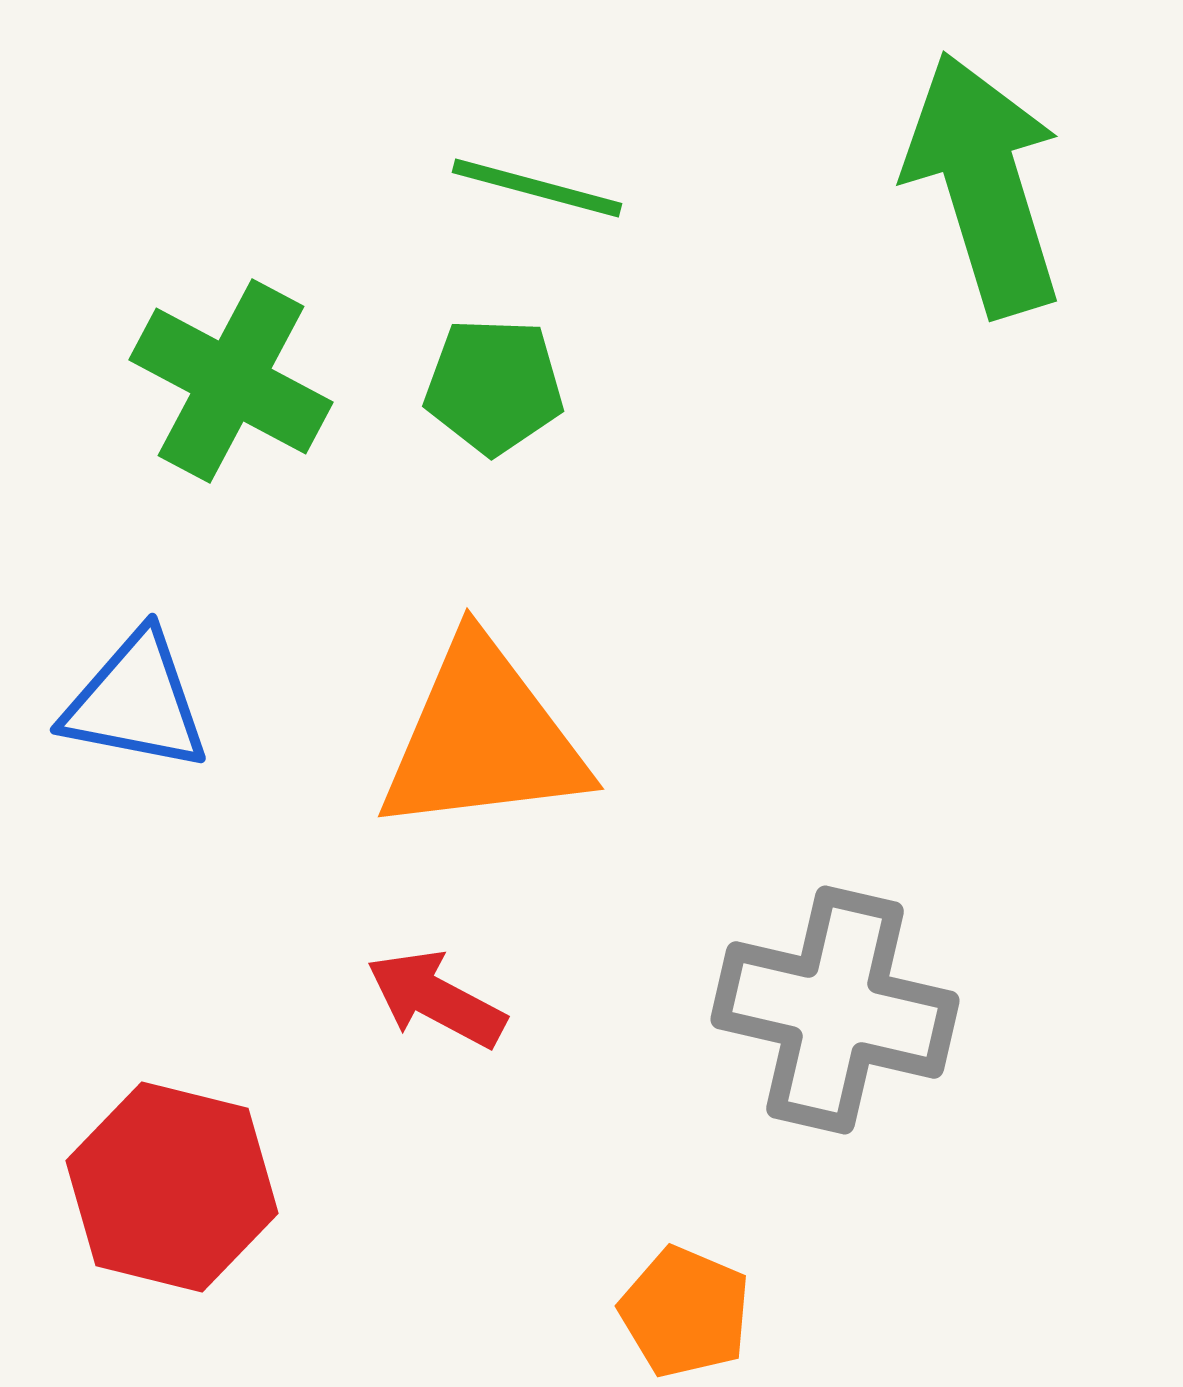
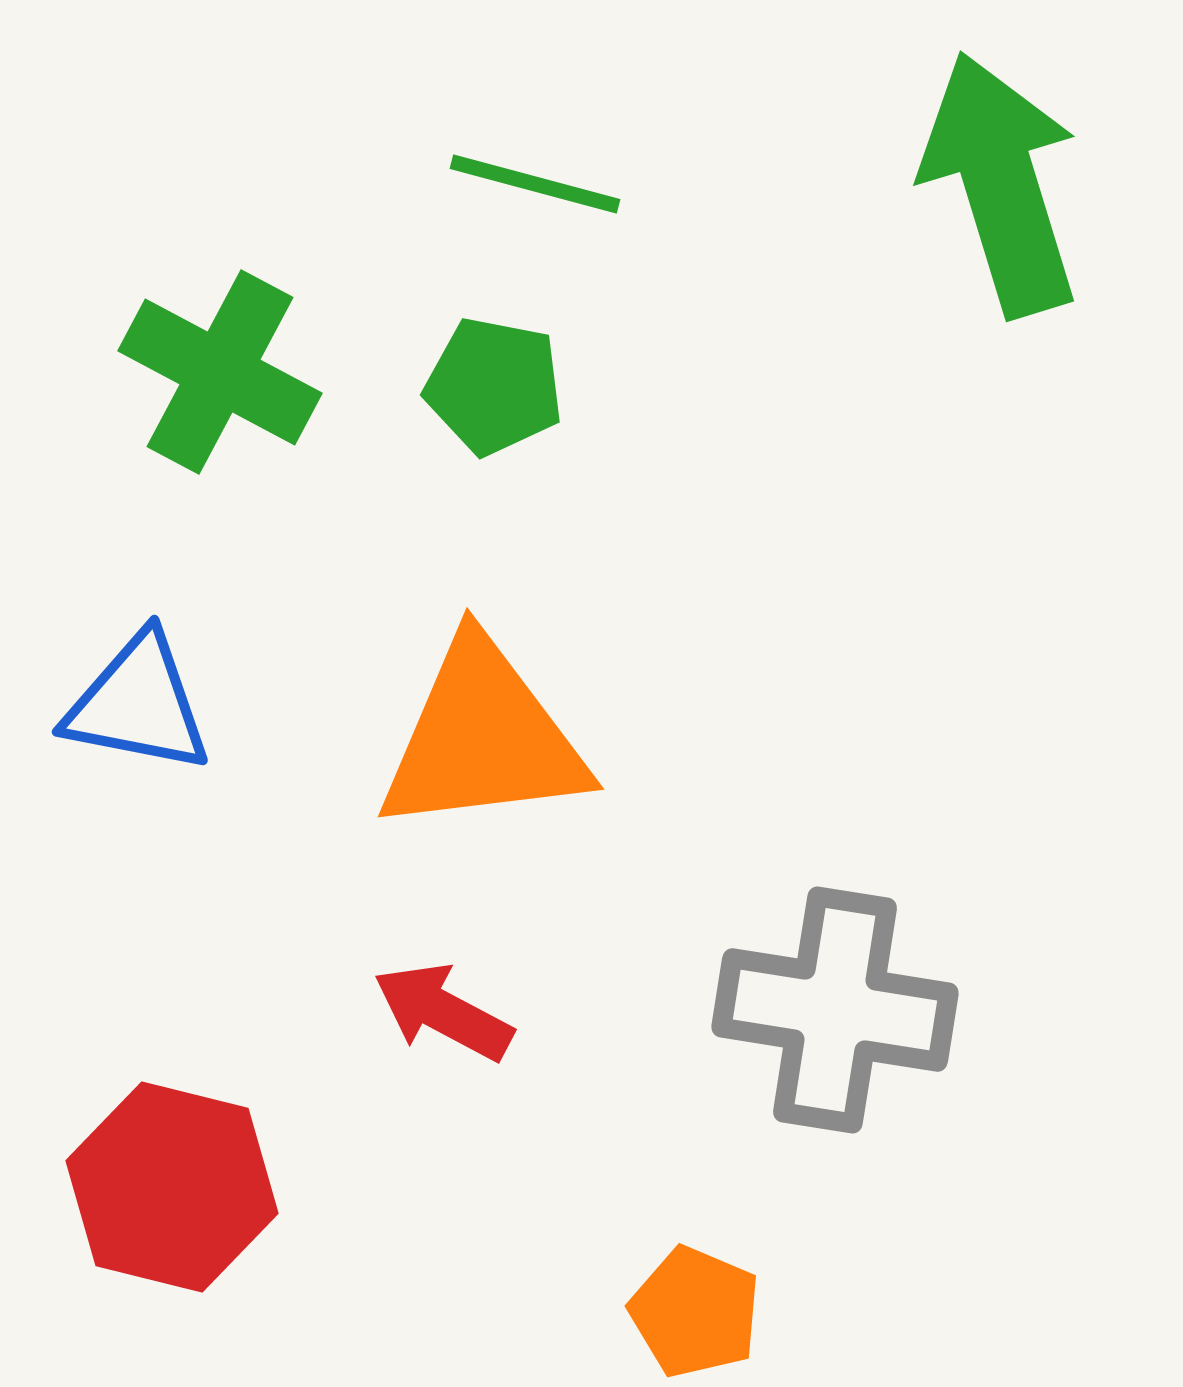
green arrow: moved 17 px right
green line: moved 2 px left, 4 px up
green cross: moved 11 px left, 9 px up
green pentagon: rotated 9 degrees clockwise
blue triangle: moved 2 px right, 2 px down
red arrow: moved 7 px right, 13 px down
gray cross: rotated 4 degrees counterclockwise
orange pentagon: moved 10 px right
